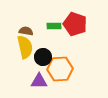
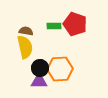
black circle: moved 3 px left, 11 px down
